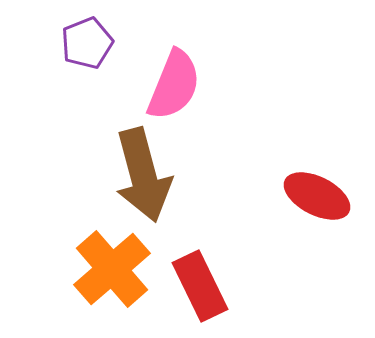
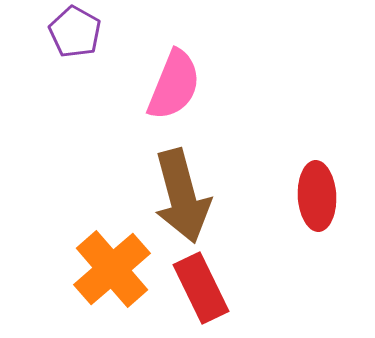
purple pentagon: moved 12 px left, 11 px up; rotated 21 degrees counterclockwise
brown arrow: moved 39 px right, 21 px down
red ellipse: rotated 60 degrees clockwise
red rectangle: moved 1 px right, 2 px down
